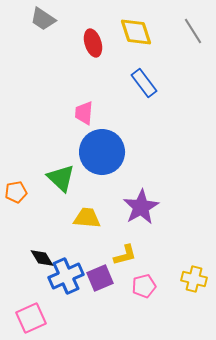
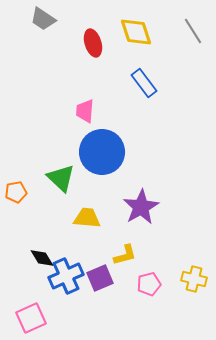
pink trapezoid: moved 1 px right, 2 px up
pink pentagon: moved 5 px right, 2 px up
